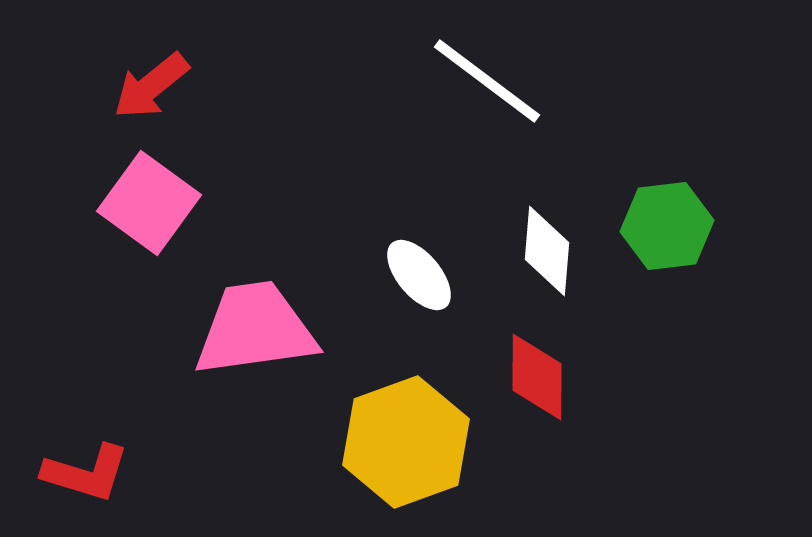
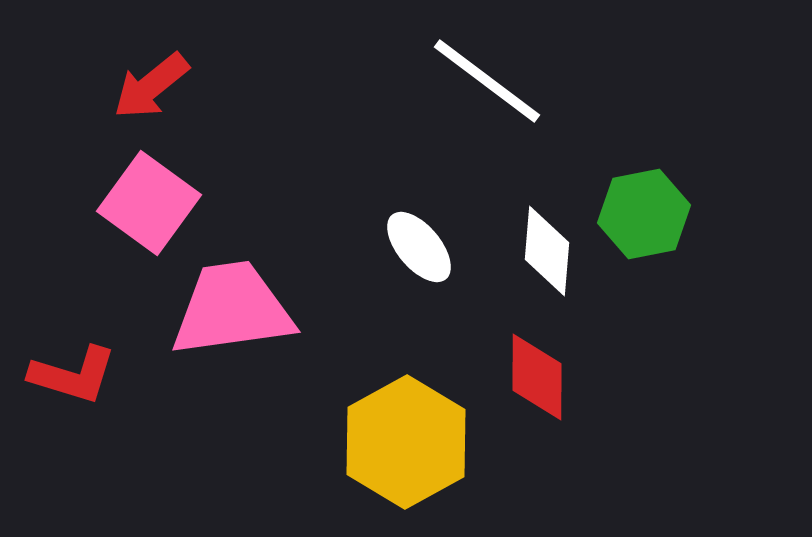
green hexagon: moved 23 px left, 12 px up; rotated 4 degrees counterclockwise
white ellipse: moved 28 px up
pink trapezoid: moved 23 px left, 20 px up
yellow hexagon: rotated 9 degrees counterclockwise
red L-shape: moved 13 px left, 98 px up
